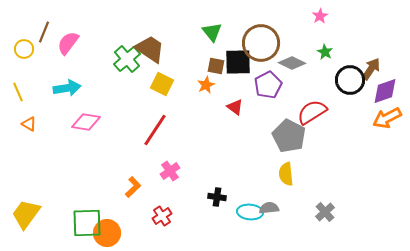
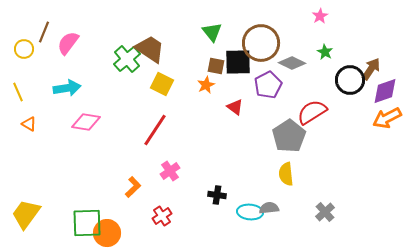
gray pentagon: rotated 12 degrees clockwise
black cross: moved 2 px up
